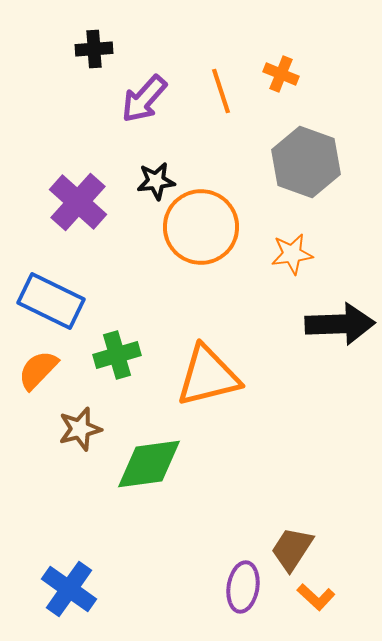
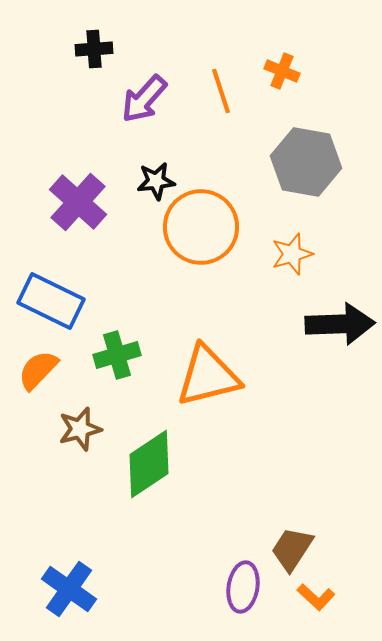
orange cross: moved 1 px right, 3 px up
gray hexagon: rotated 10 degrees counterclockwise
orange star: rotated 9 degrees counterclockwise
green diamond: rotated 26 degrees counterclockwise
